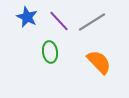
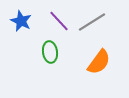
blue star: moved 6 px left, 4 px down
orange semicircle: rotated 80 degrees clockwise
